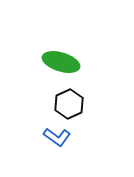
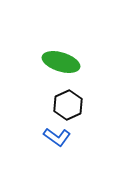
black hexagon: moved 1 px left, 1 px down
